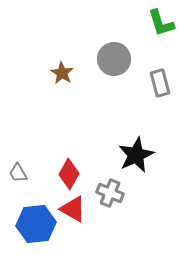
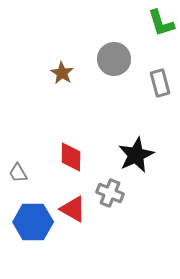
red diamond: moved 2 px right, 17 px up; rotated 28 degrees counterclockwise
blue hexagon: moved 3 px left, 2 px up; rotated 6 degrees clockwise
